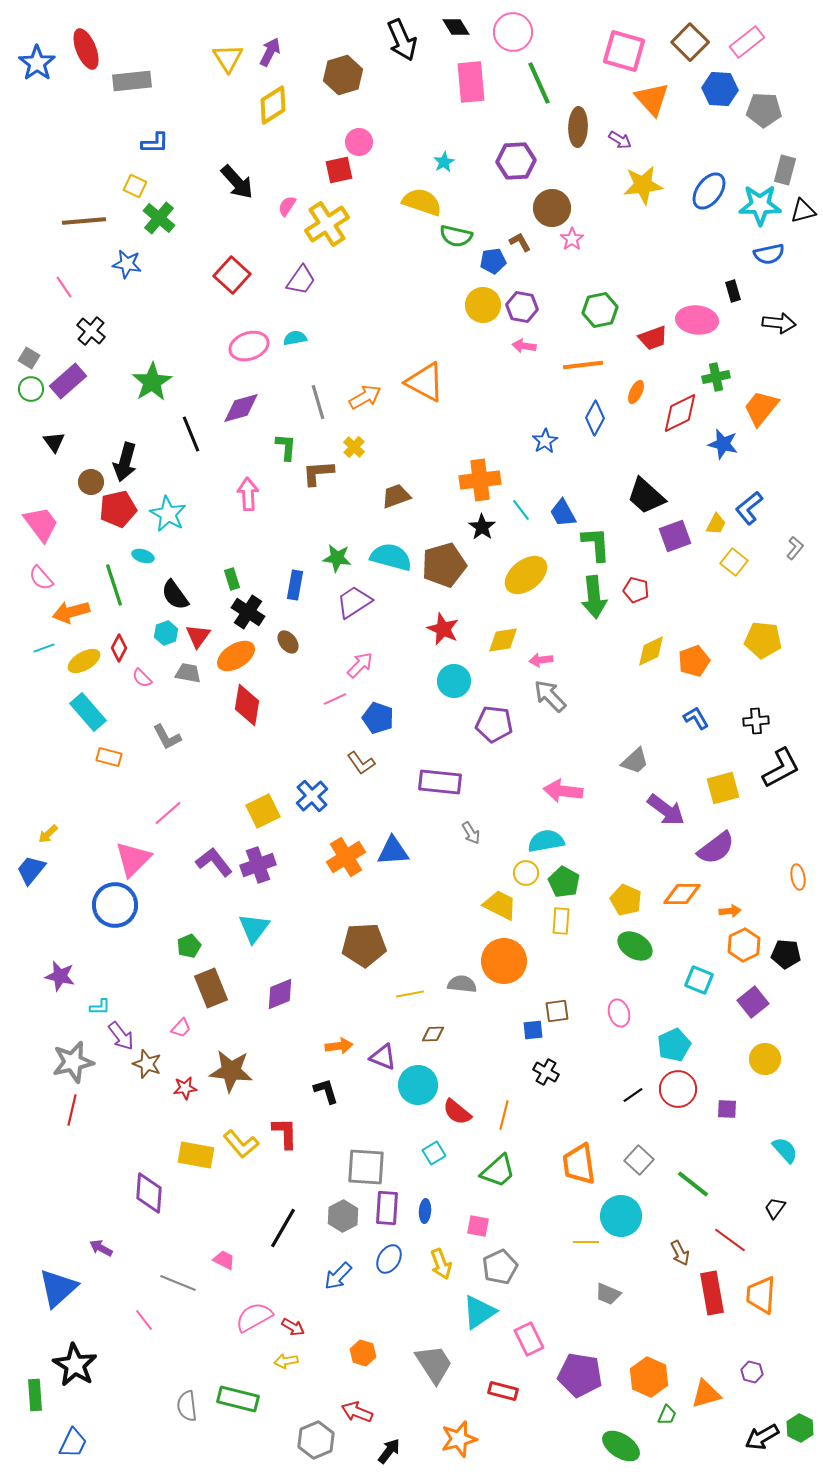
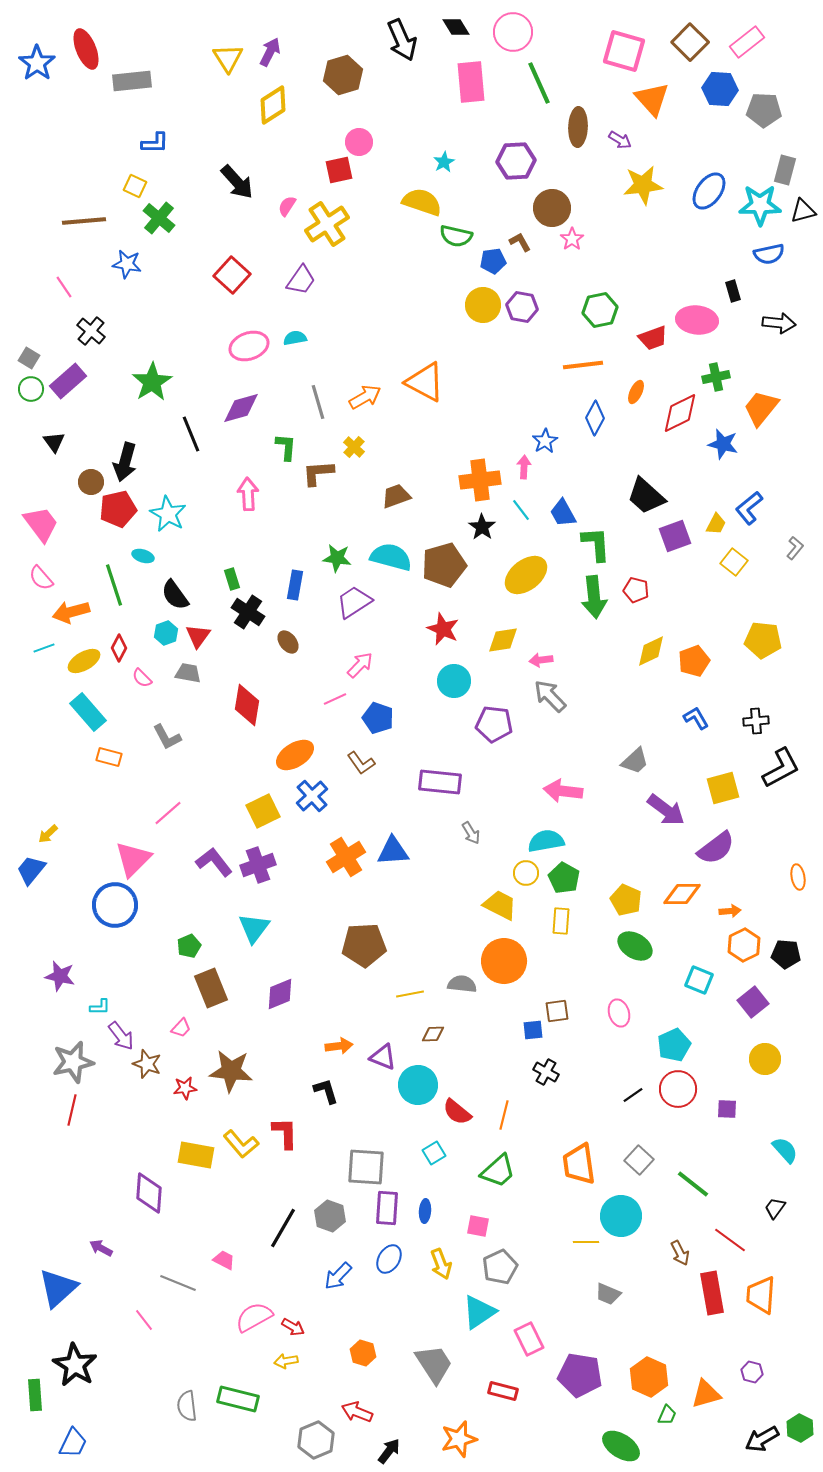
pink arrow at (524, 346): moved 121 px down; rotated 85 degrees clockwise
orange ellipse at (236, 656): moved 59 px right, 99 px down
green pentagon at (564, 882): moved 4 px up
gray hexagon at (343, 1216): moved 13 px left; rotated 12 degrees counterclockwise
black arrow at (762, 1437): moved 2 px down
